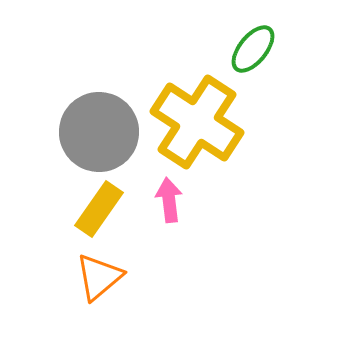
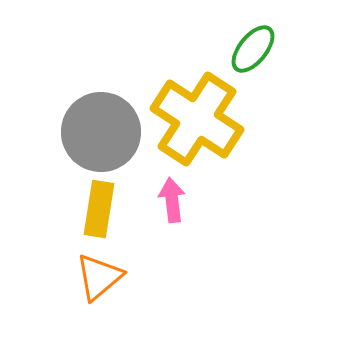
yellow cross: moved 3 px up
gray circle: moved 2 px right
pink arrow: moved 3 px right
yellow rectangle: rotated 26 degrees counterclockwise
